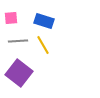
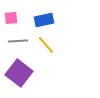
blue rectangle: moved 1 px up; rotated 30 degrees counterclockwise
yellow line: moved 3 px right; rotated 12 degrees counterclockwise
